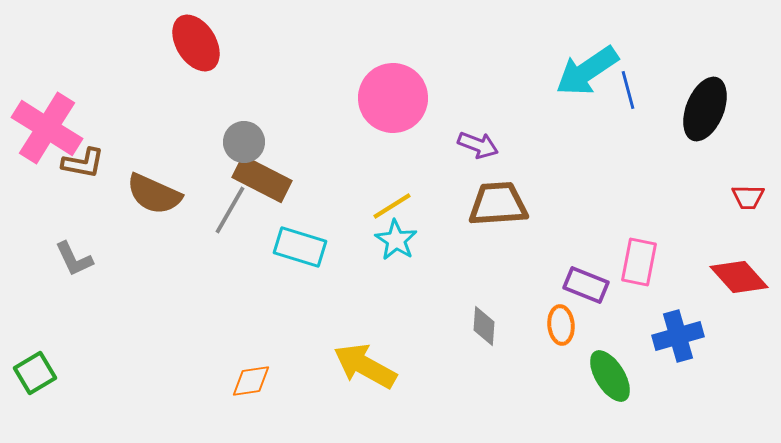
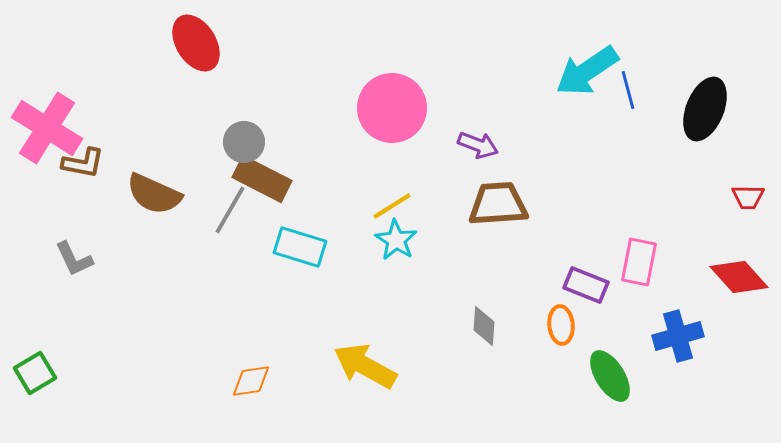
pink circle: moved 1 px left, 10 px down
